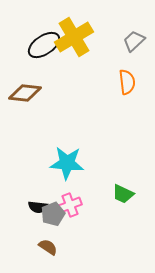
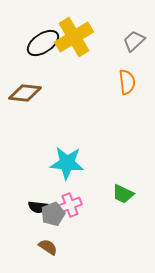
black ellipse: moved 1 px left, 2 px up
